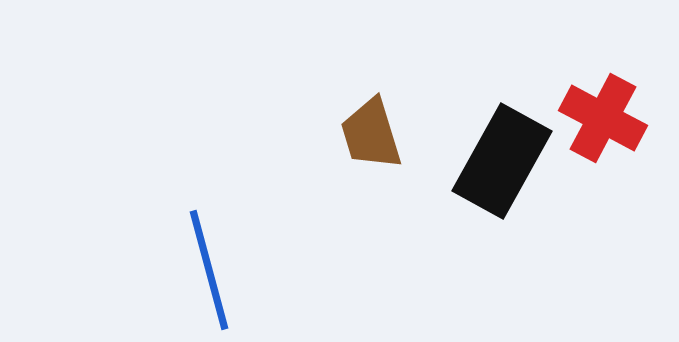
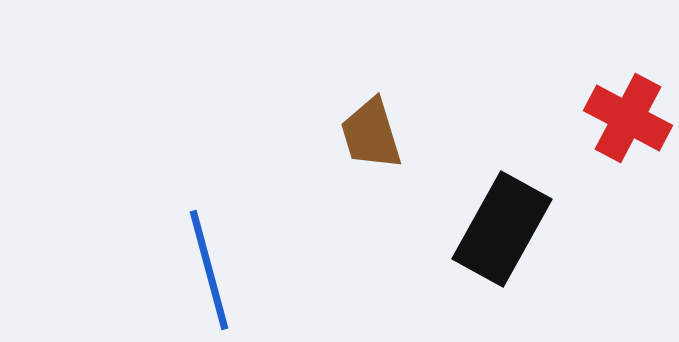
red cross: moved 25 px right
black rectangle: moved 68 px down
